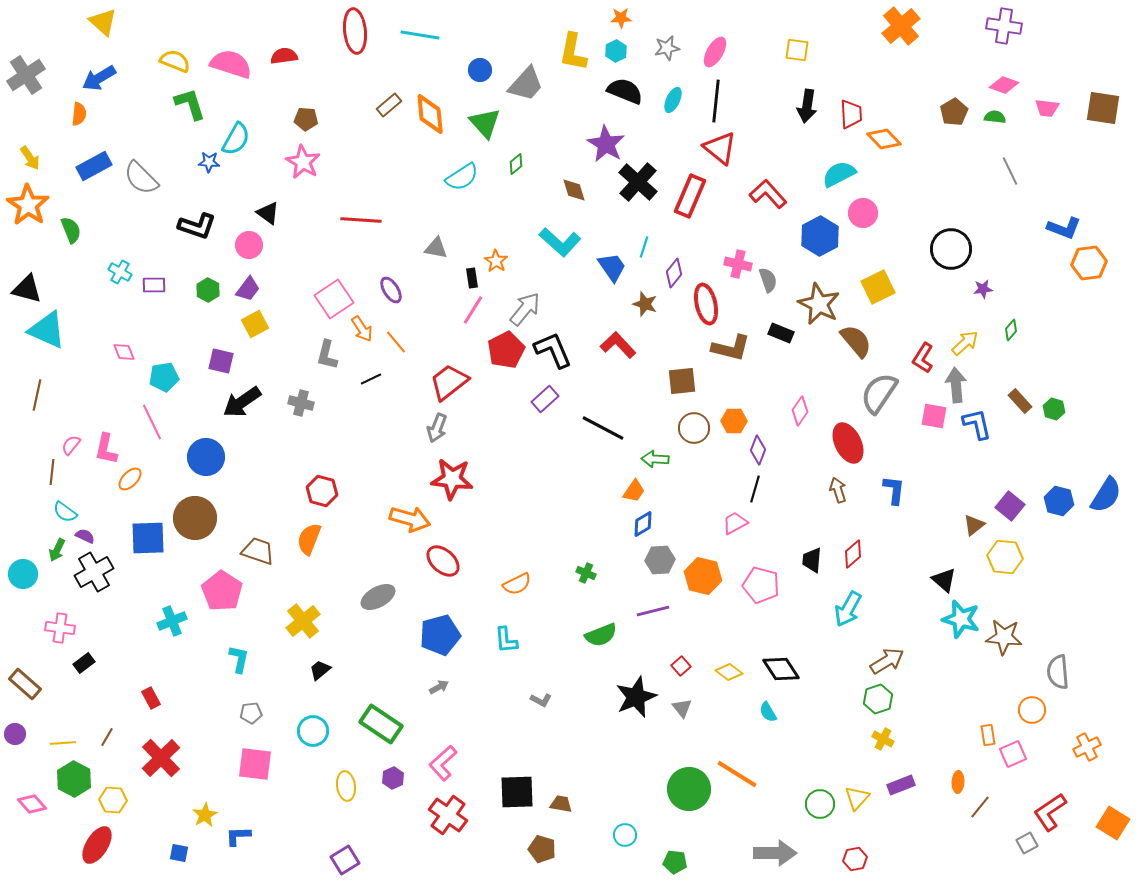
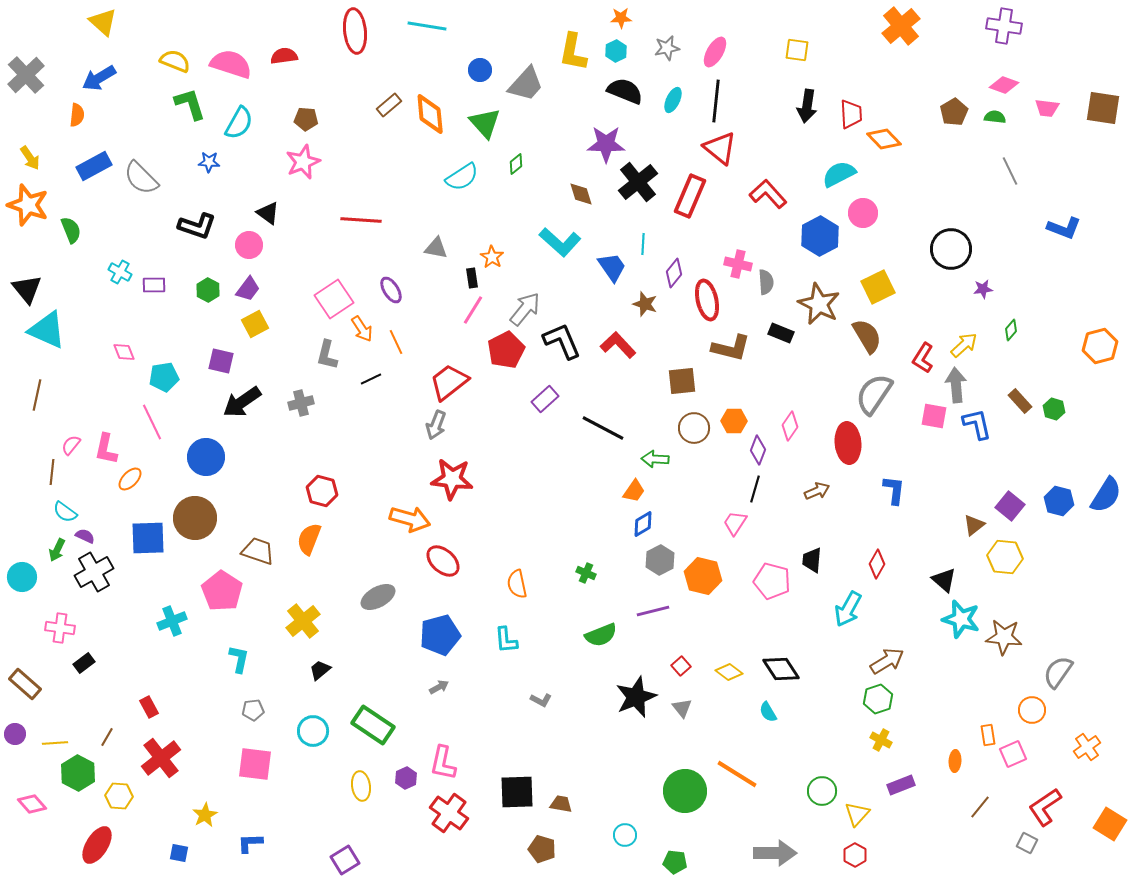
cyan line at (420, 35): moved 7 px right, 9 px up
gray cross at (26, 75): rotated 9 degrees counterclockwise
orange semicircle at (79, 114): moved 2 px left, 1 px down
cyan semicircle at (236, 139): moved 3 px right, 16 px up
purple star at (606, 144): rotated 30 degrees counterclockwise
pink star at (303, 162): rotated 20 degrees clockwise
black cross at (638, 182): rotated 9 degrees clockwise
brown diamond at (574, 190): moved 7 px right, 4 px down
orange star at (28, 205): rotated 15 degrees counterclockwise
cyan line at (644, 247): moved 1 px left, 3 px up; rotated 15 degrees counterclockwise
orange star at (496, 261): moved 4 px left, 4 px up
orange hexagon at (1089, 263): moved 11 px right, 83 px down; rotated 8 degrees counterclockwise
gray semicircle at (768, 280): moved 2 px left, 2 px down; rotated 15 degrees clockwise
black triangle at (27, 289): rotated 36 degrees clockwise
red ellipse at (706, 304): moved 1 px right, 4 px up
brown semicircle at (856, 341): moved 11 px right, 5 px up; rotated 9 degrees clockwise
orange line at (396, 342): rotated 15 degrees clockwise
yellow arrow at (965, 343): moved 1 px left, 2 px down
black L-shape at (553, 350): moved 9 px right, 9 px up
gray semicircle at (879, 393): moved 5 px left, 1 px down
gray cross at (301, 403): rotated 30 degrees counterclockwise
pink diamond at (800, 411): moved 10 px left, 15 px down
gray arrow at (437, 428): moved 1 px left, 3 px up
red ellipse at (848, 443): rotated 21 degrees clockwise
brown arrow at (838, 490): moved 21 px left, 1 px down; rotated 85 degrees clockwise
pink trapezoid at (735, 523): rotated 28 degrees counterclockwise
red diamond at (853, 554): moved 24 px right, 10 px down; rotated 20 degrees counterclockwise
gray hexagon at (660, 560): rotated 24 degrees counterclockwise
cyan circle at (23, 574): moved 1 px left, 3 px down
orange semicircle at (517, 584): rotated 104 degrees clockwise
pink pentagon at (761, 585): moved 11 px right, 4 px up
gray semicircle at (1058, 672): rotated 40 degrees clockwise
red rectangle at (151, 698): moved 2 px left, 9 px down
gray pentagon at (251, 713): moved 2 px right, 3 px up
green rectangle at (381, 724): moved 8 px left, 1 px down
yellow cross at (883, 739): moved 2 px left, 1 px down
yellow line at (63, 743): moved 8 px left
orange cross at (1087, 747): rotated 8 degrees counterclockwise
red cross at (161, 758): rotated 6 degrees clockwise
pink L-shape at (443, 763): rotated 36 degrees counterclockwise
purple hexagon at (393, 778): moved 13 px right
green hexagon at (74, 779): moved 4 px right, 6 px up
orange ellipse at (958, 782): moved 3 px left, 21 px up
yellow ellipse at (346, 786): moved 15 px right
green circle at (689, 789): moved 4 px left, 2 px down
yellow triangle at (857, 798): moved 16 px down
yellow hexagon at (113, 800): moved 6 px right, 4 px up
green circle at (820, 804): moved 2 px right, 13 px up
red L-shape at (1050, 812): moved 5 px left, 5 px up
red cross at (448, 815): moved 1 px right, 2 px up
orange square at (1113, 823): moved 3 px left, 1 px down
blue L-shape at (238, 836): moved 12 px right, 7 px down
gray square at (1027, 843): rotated 35 degrees counterclockwise
red hexagon at (855, 859): moved 4 px up; rotated 20 degrees counterclockwise
